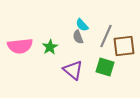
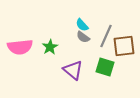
gray semicircle: moved 5 px right; rotated 32 degrees counterclockwise
pink semicircle: moved 1 px down
